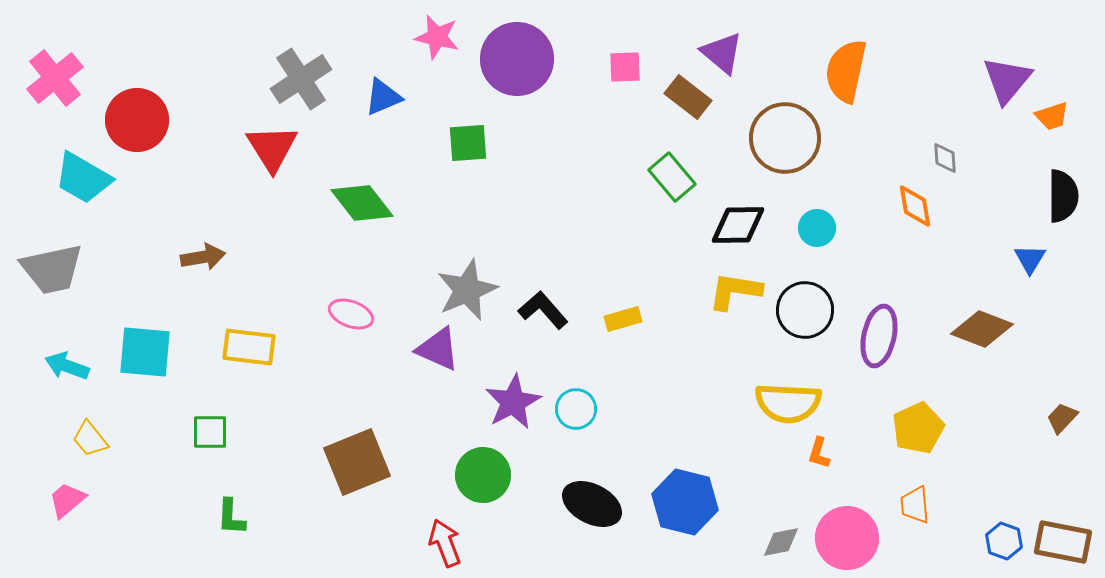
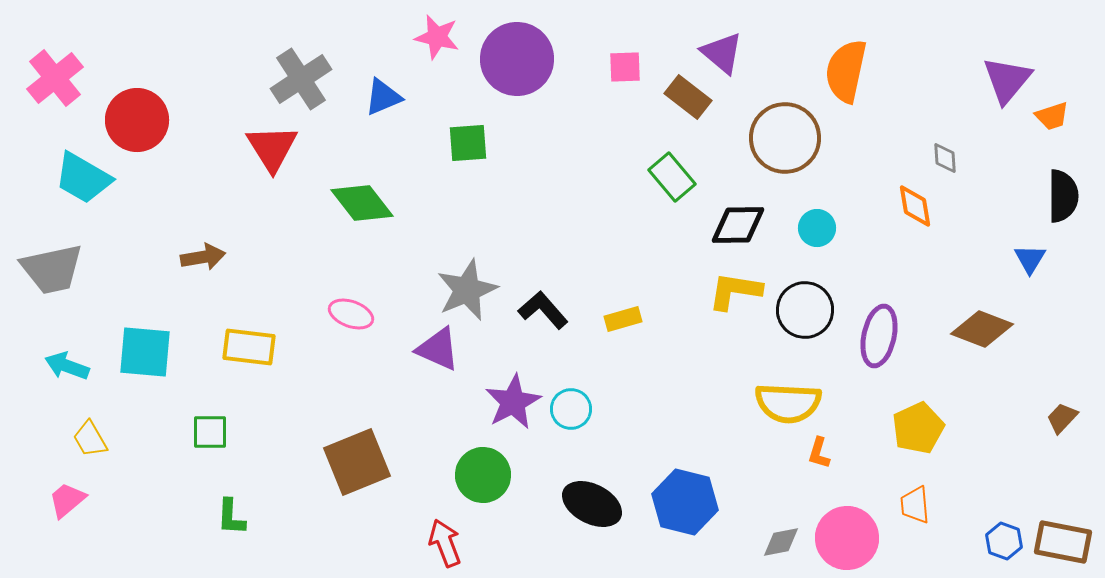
cyan circle at (576, 409): moved 5 px left
yellow trapezoid at (90, 439): rotated 9 degrees clockwise
